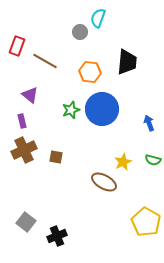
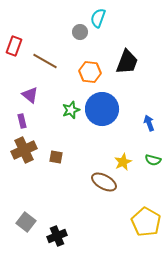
red rectangle: moved 3 px left
black trapezoid: rotated 16 degrees clockwise
